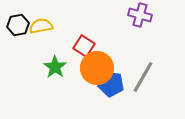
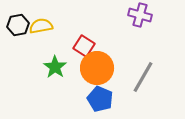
blue pentagon: moved 11 px left, 15 px down; rotated 15 degrees clockwise
